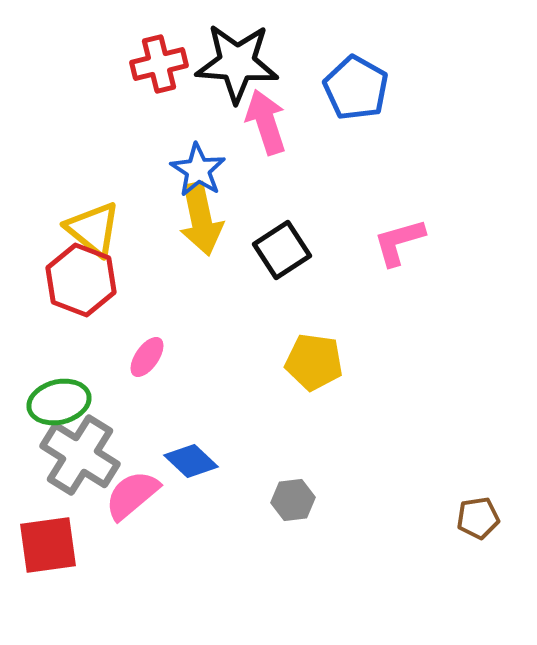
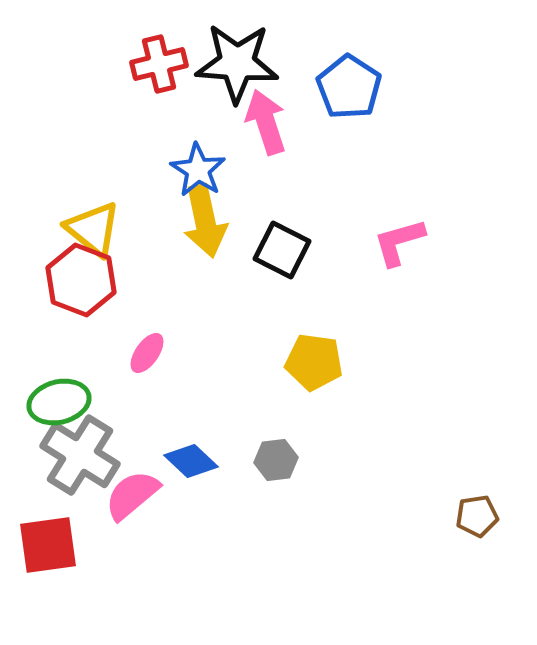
blue pentagon: moved 7 px left, 1 px up; rotated 4 degrees clockwise
yellow arrow: moved 4 px right, 2 px down
black square: rotated 30 degrees counterclockwise
pink ellipse: moved 4 px up
gray hexagon: moved 17 px left, 40 px up
brown pentagon: moved 1 px left, 2 px up
